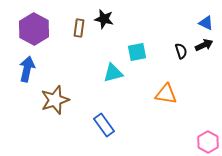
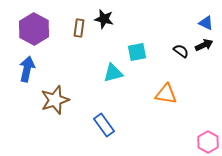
black semicircle: rotated 35 degrees counterclockwise
